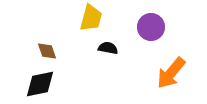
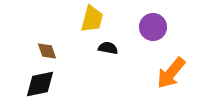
yellow trapezoid: moved 1 px right, 1 px down
purple circle: moved 2 px right
